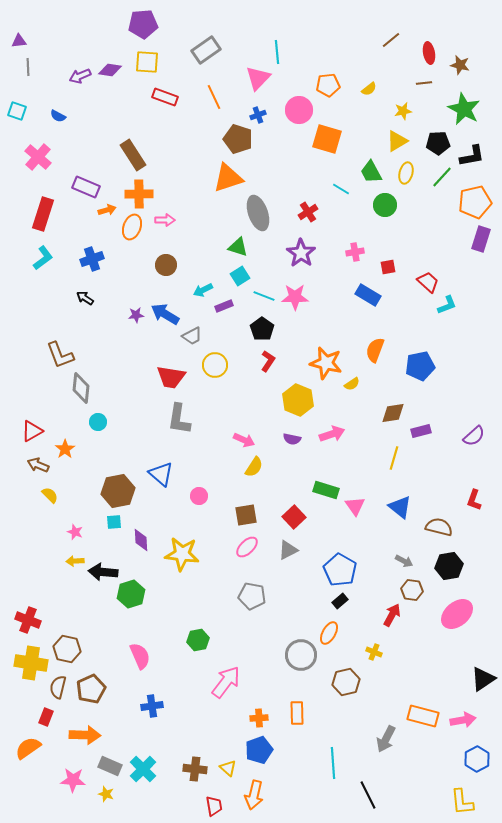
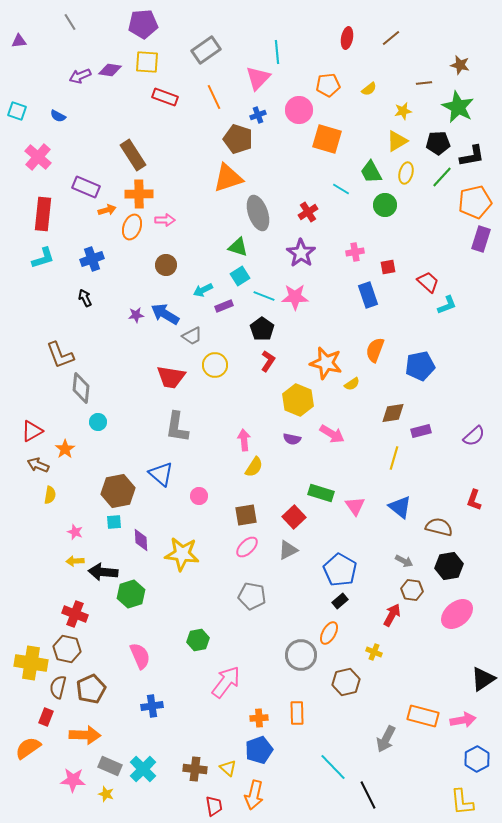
brown line at (391, 40): moved 2 px up
red ellipse at (429, 53): moved 82 px left, 15 px up; rotated 20 degrees clockwise
gray line at (28, 67): moved 42 px right, 45 px up; rotated 30 degrees counterclockwise
green star at (464, 109): moved 6 px left, 2 px up
red rectangle at (43, 214): rotated 12 degrees counterclockwise
cyan L-shape at (43, 258): rotated 20 degrees clockwise
blue rectangle at (368, 295): rotated 40 degrees clockwise
black arrow at (85, 298): rotated 30 degrees clockwise
gray L-shape at (179, 419): moved 2 px left, 8 px down
pink arrow at (332, 434): rotated 50 degrees clockwise
pink arrow at (244, 440): rotated 120 degrees counterclockwise
green rectangle at (326, 490): moved 5 px left, 3 px down
yellow semicircle at (50, 495): rotated 54 degrees clockwise
red cross at (28, 620): moved 47 px right, 6 px up
cyan line at (333, 763): moved 4 px down; rotated 40 degrees counterclockwise
